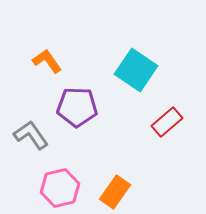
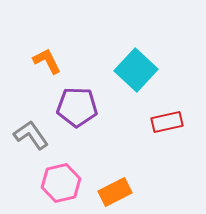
orange L-shape: rotated 8 degrees clockwise
cyan square: rotated 9 degrees clockwise
red rectangle: rotated 28 degrees clockwise
pink hexagon: moved 1 px right, 5 px up
orange rectangle: rotated 28 degrees clockwise
